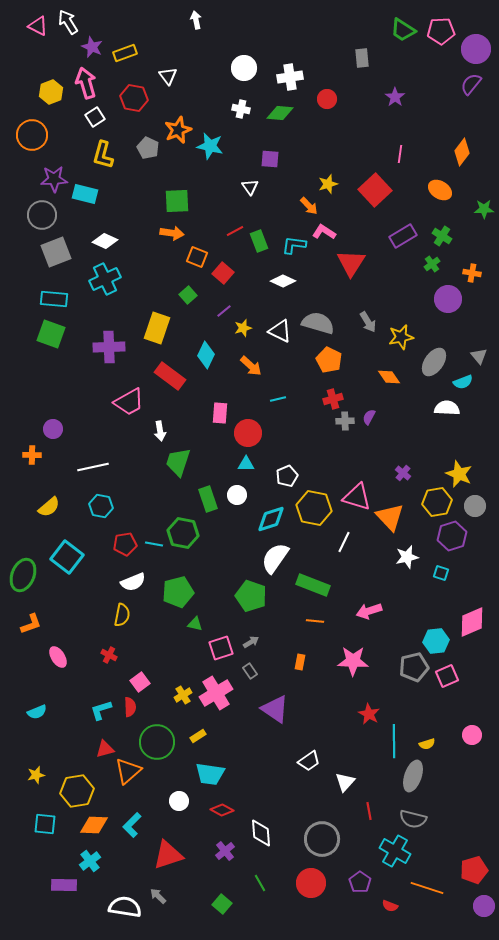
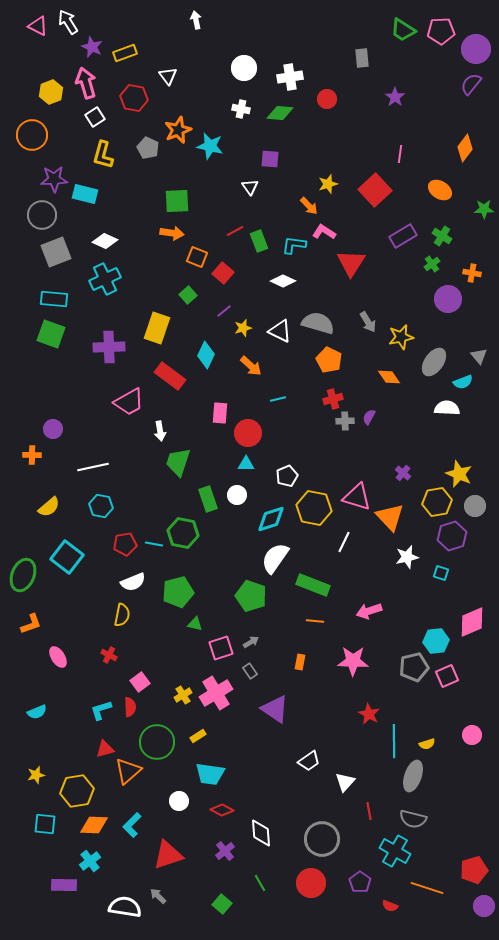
orange diamond at (462, 152): moved 3 px right, 4 px up
